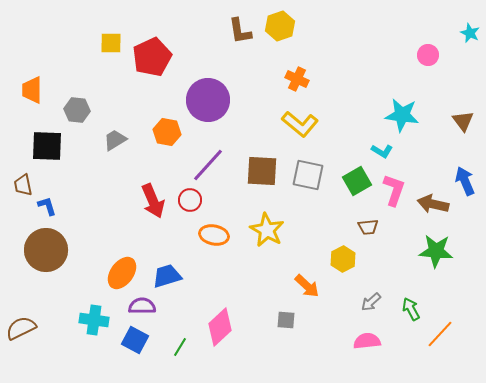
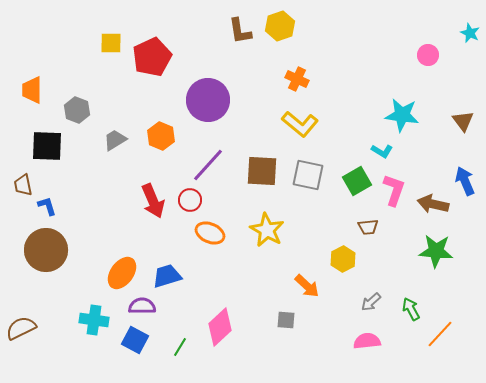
gray hexagon at (77, 110): rotated 15 degrees clockwise
orange hexagon at (167, 132): moved 6 px left, 4 px down; rotated 12 degrees clockwise
orange ellipse at (214, 235): moved 4 px left, 2 px up; rotated 12 degrees clockwise
